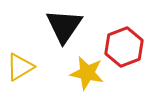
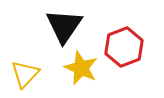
yellow triangle: moved 5 px right, 7 px down; rotated 16 degrees counterclockwise
yellow star: moved 6 px left, 5 px up; rotated 12 degrees clockwise
